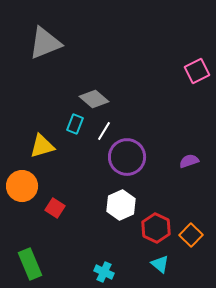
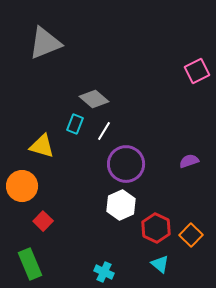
yellow triangle: rotated 32 degrees clockwise
purple circle: moved 1 px left, 7 px down
red square: moved 12 px left, 13 px down; rotated 12 degrees clockwise
